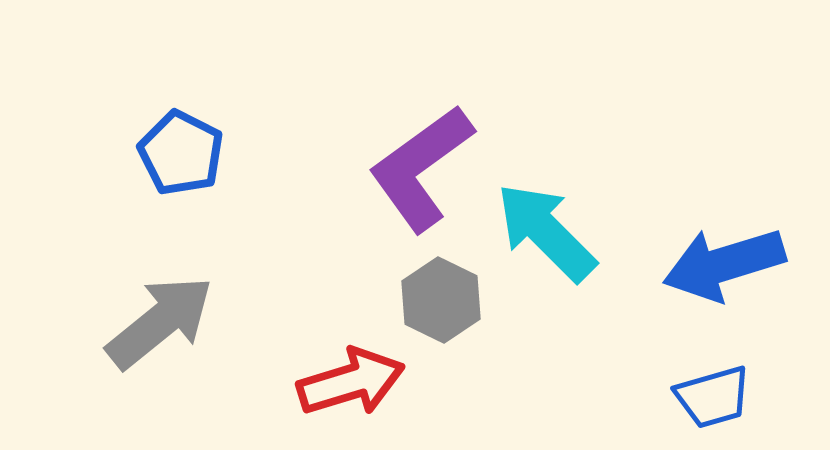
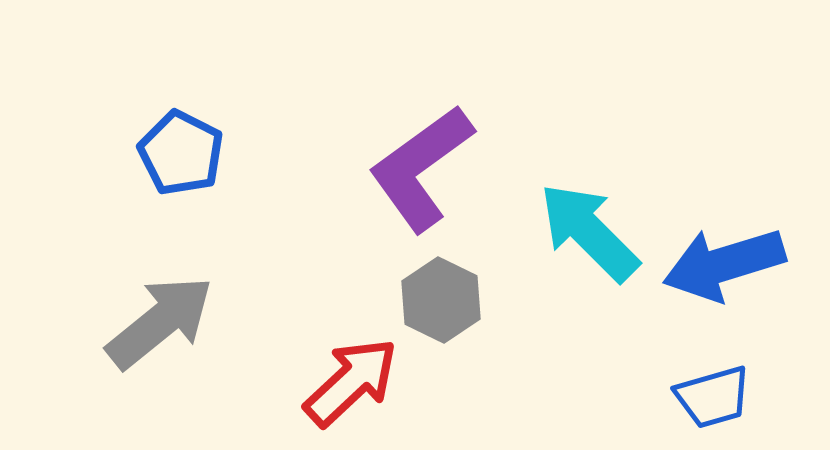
cyan arrow: moved 43 px right
red arrow: rotated 26 degrees counterclockwise
